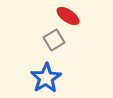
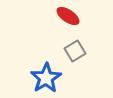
gray square: moved 21 px right, 11 px down
